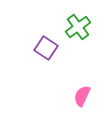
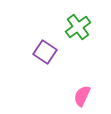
purple square: moved 1 px left, 4 px down
